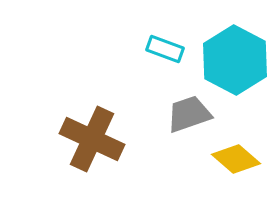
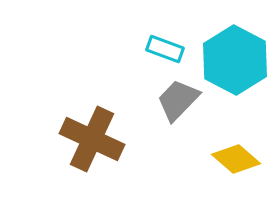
gray trapezoid: moved 11 px left, 14 px up; rotated 27 degrees counterclockwise
